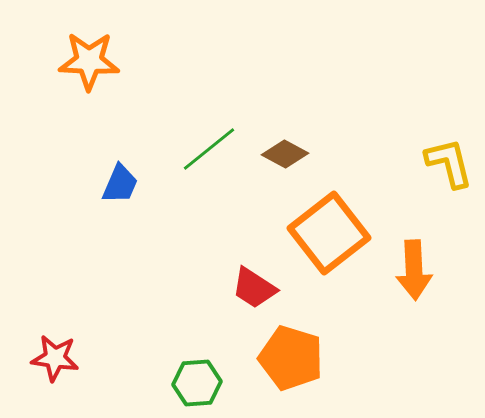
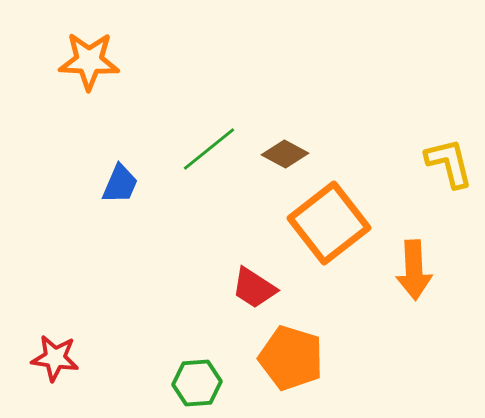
orange square: moved 10 px up
